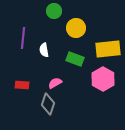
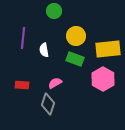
yellow circle: moved 8 px down
